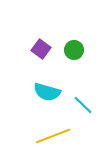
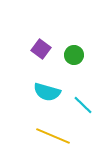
green circle: moved 5 px down
yellow line: rotated 44 degrees clockwise
